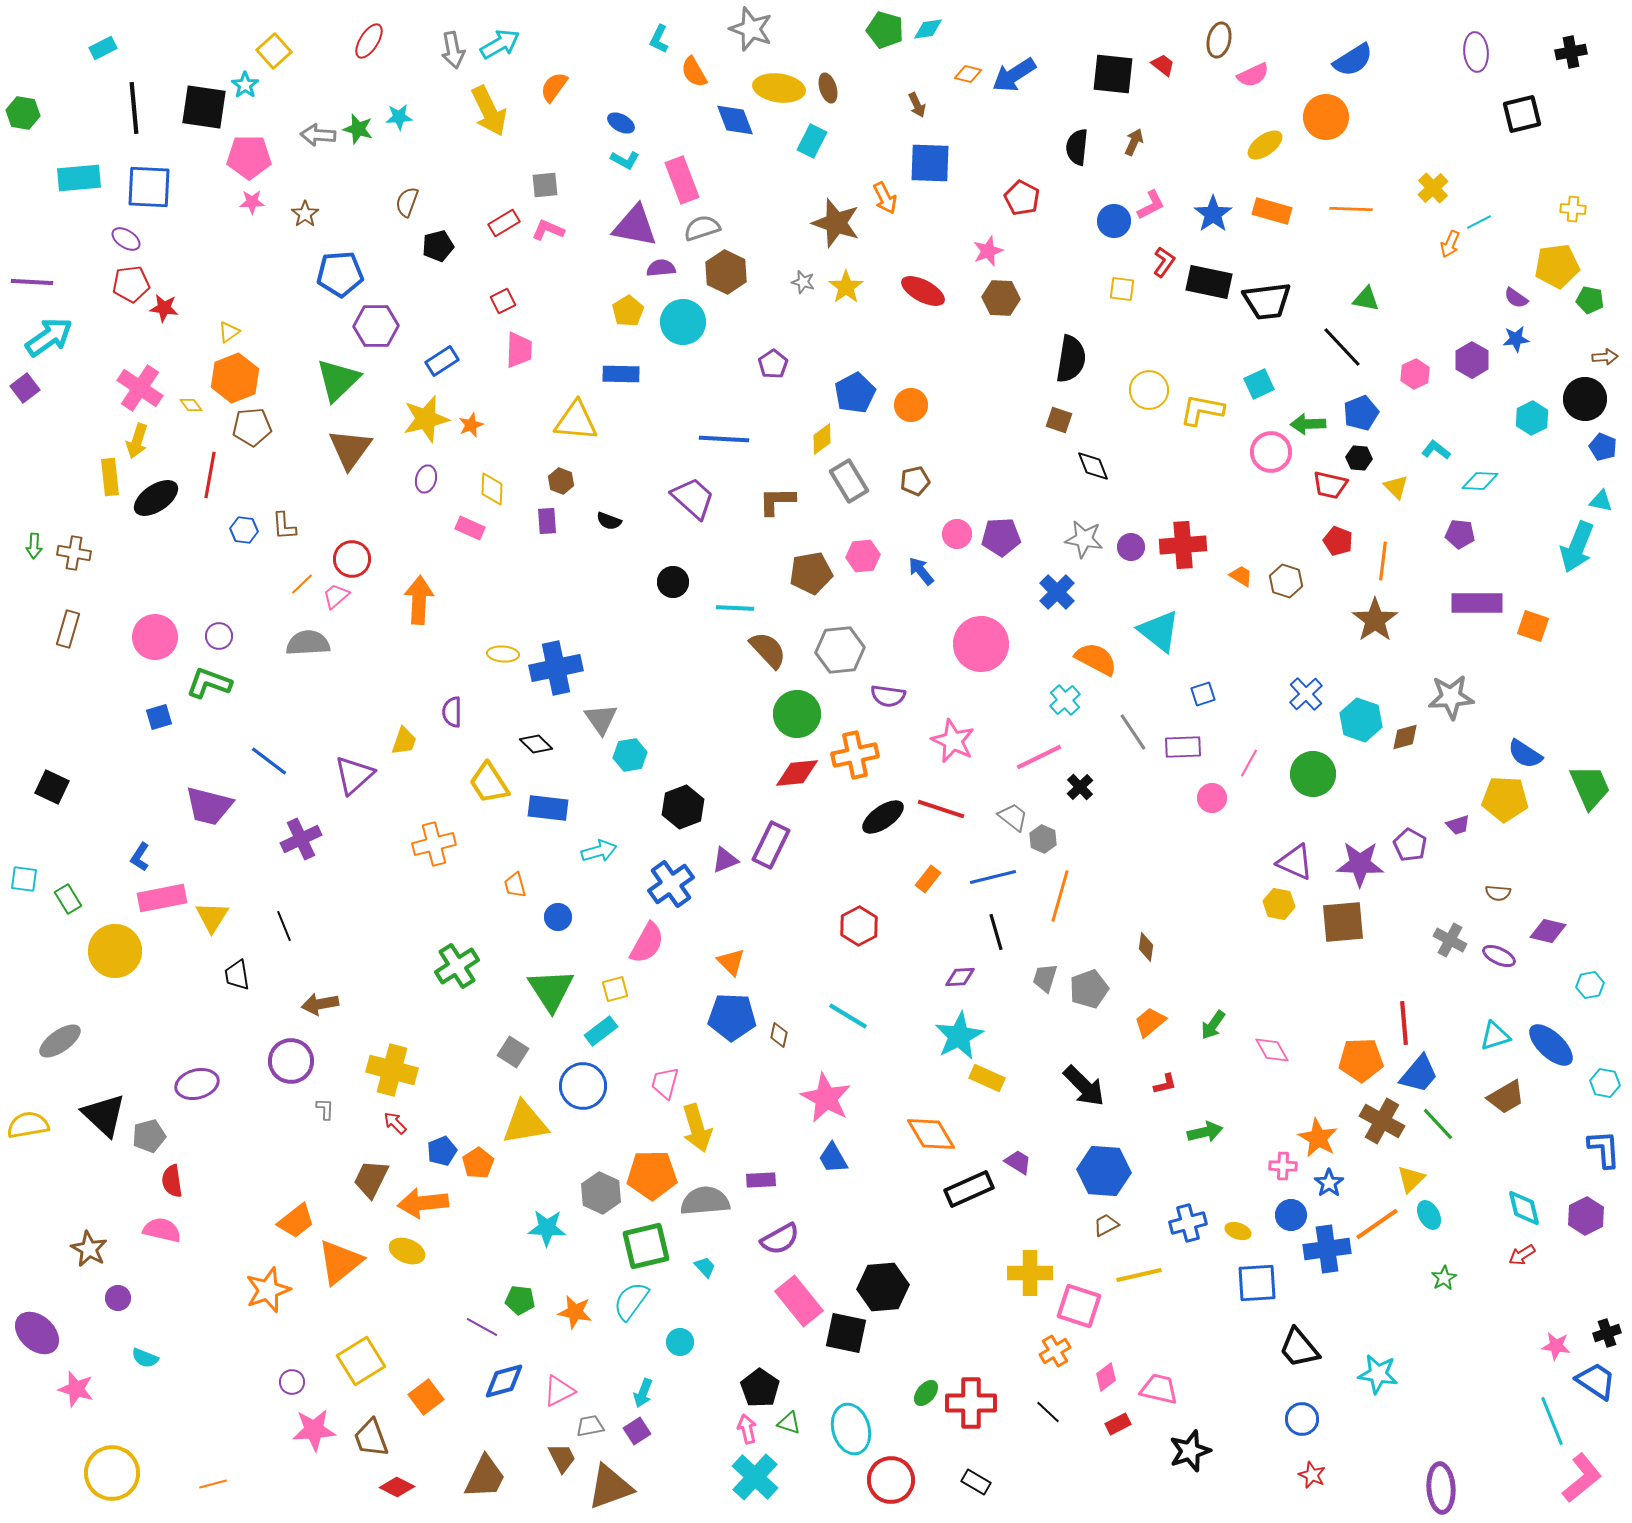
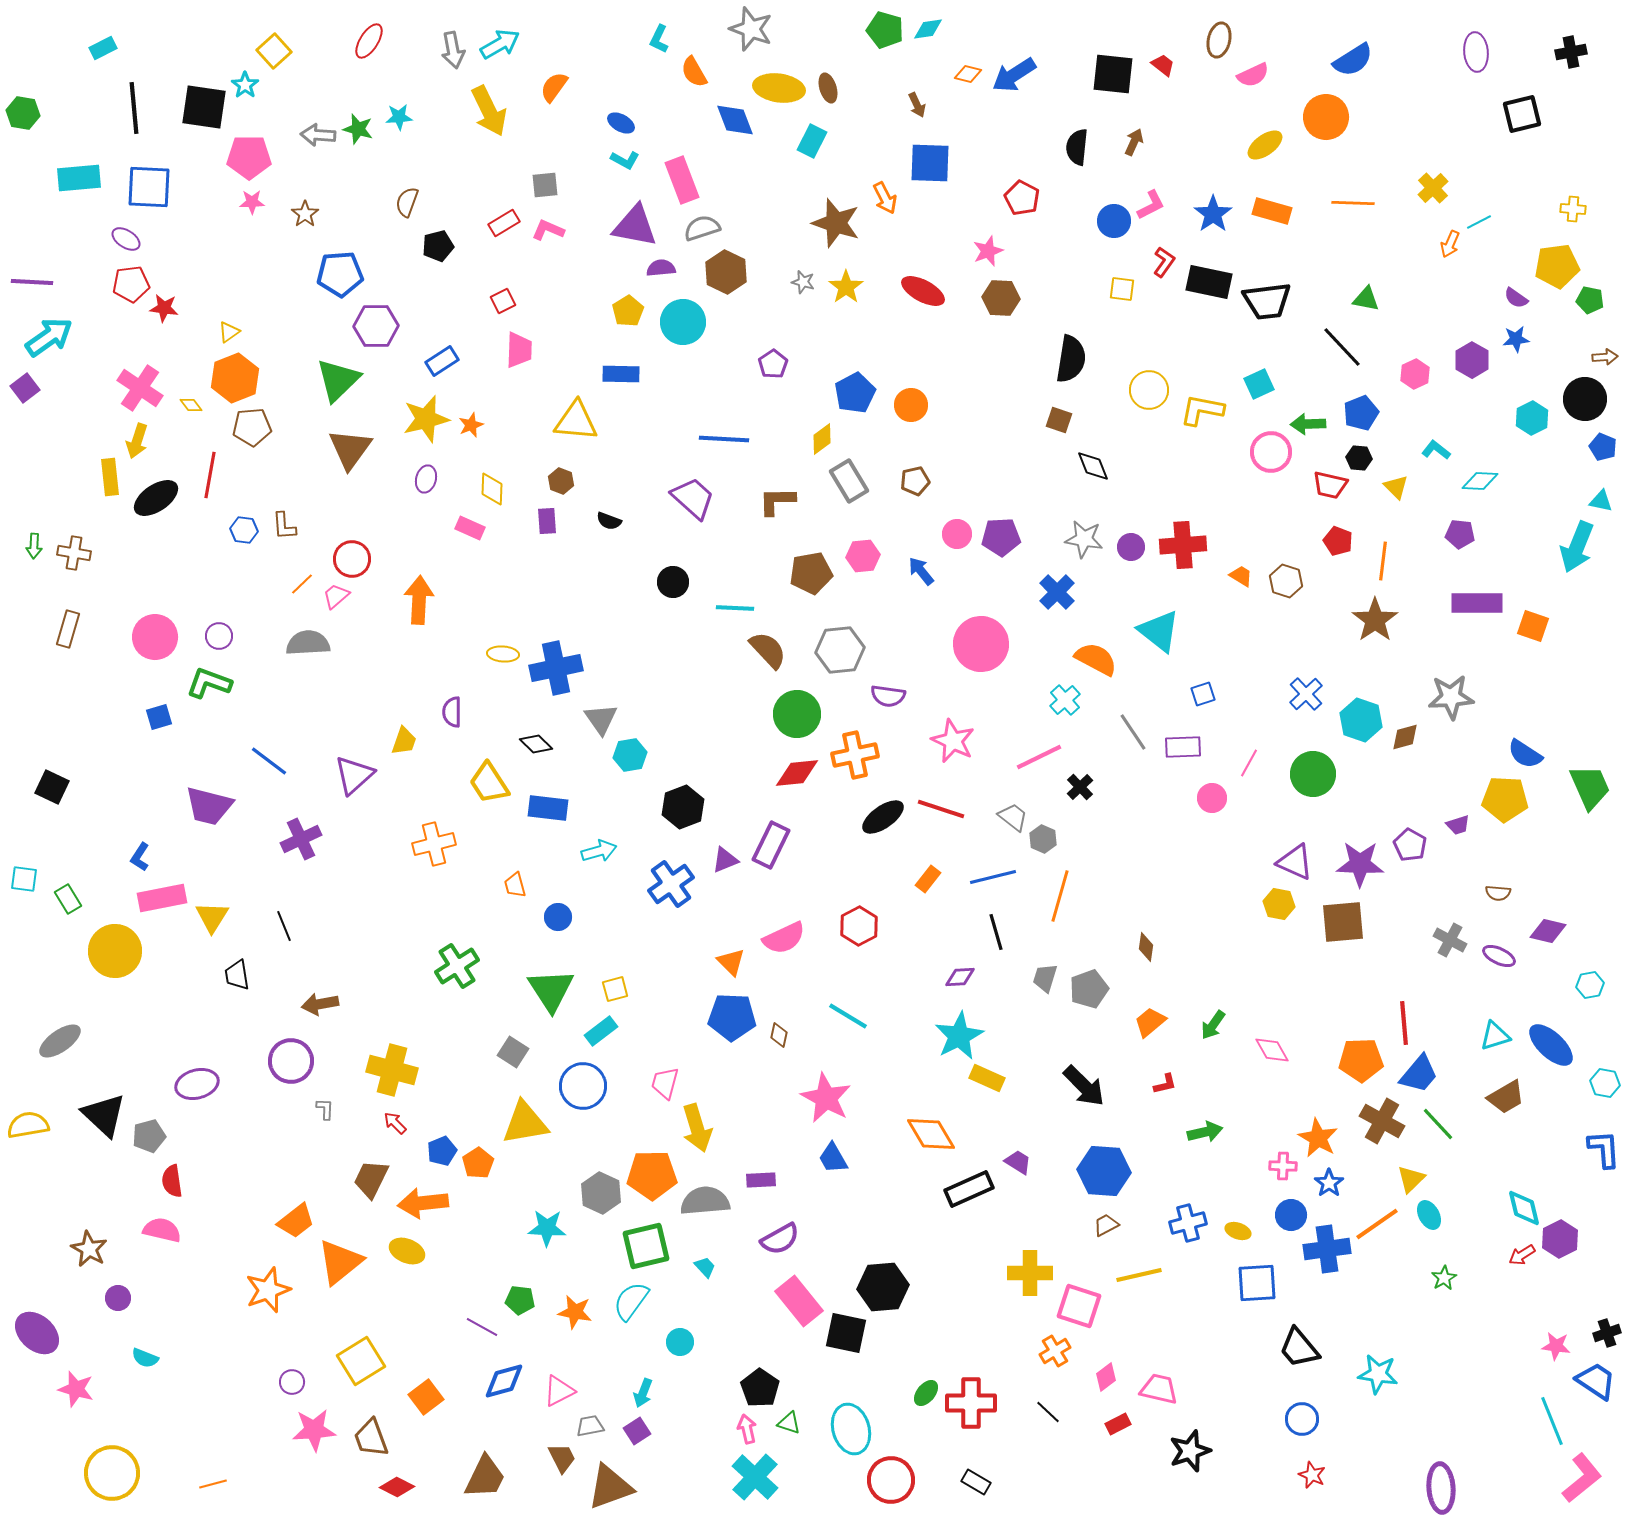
orange line at (1351, 209): moved 2 px right, 6 px up
pink semicircle at (647, 943): moved 137 px right, 5 px up; rotated 36 degrees clockwise
purple hexagon at (1586, 1216): moved 26 px left, 23 px down
